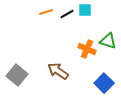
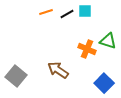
cyan square: moved 1 px down
brown arrow: moved 1 px up
gray square: moved 1 px left, 1 px down
